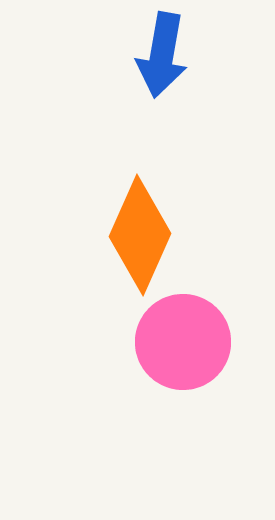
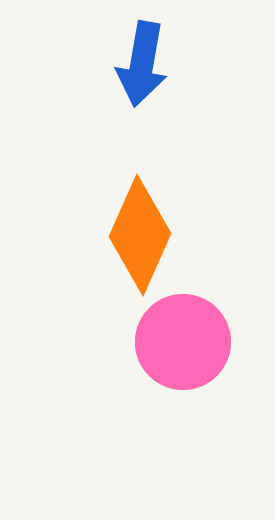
blue arrow: moved 20 px left, 9 px down
